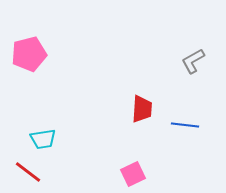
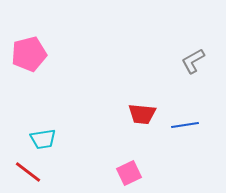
red trapezoid: moved 5 px down; rotated 92 degrees clockwise
blue line: rotated 16 degrees counterclockwise
pink square: moved 4 px left, 1 px up
